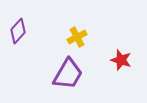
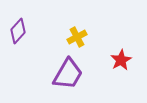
red star: rotated 25 degrees clockwise
